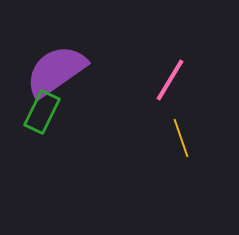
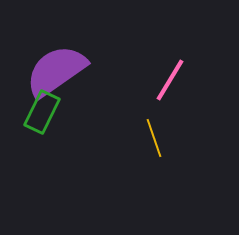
yellow line: moved 27 px left
